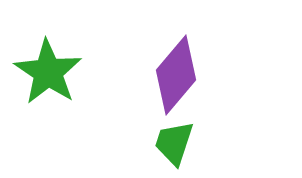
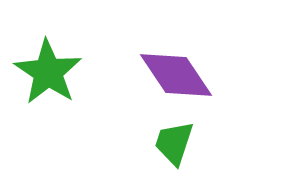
purple diamond: rotated 74 degrees counterclockwise
